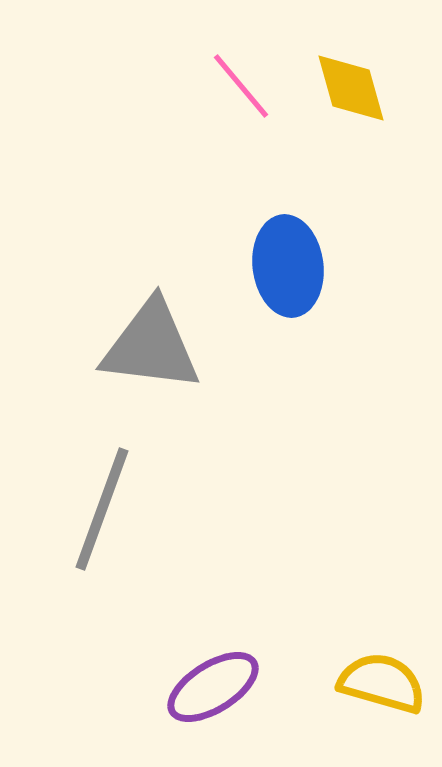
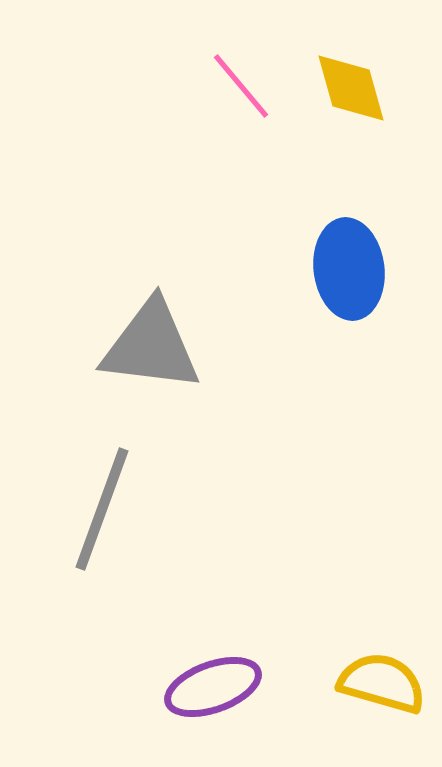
blue ellipse: moved 61 px right, 3 px down
purple ellipse: rotated 12 degrees clockwise
